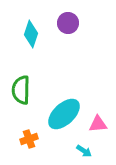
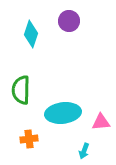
purple circle: moved 1 px right, 2 px up
cyan ellipse: moved 1 px left, 1 px up; rotated 36 degrees clockwise
pink triangle: moved 3 px right, 2 px up
orange cross: rotated 12 degrees clockwise
cyan arrow: rotated 77 degrees clockwise
